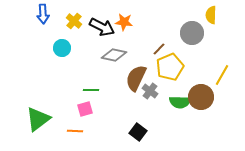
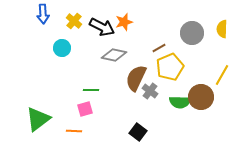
yellow semicircle: moved 11 px right, 14 px down
orange star: rotated 24 degrees counterclockwise
brown line: moved 1 px up; rotated 16 degrees clockwise
orange line: moved 1 px left
